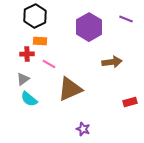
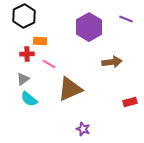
black hexagon: moved 11 px left
